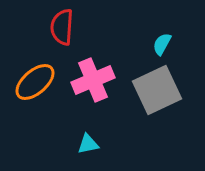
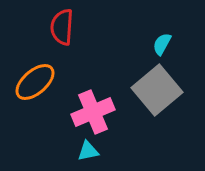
pink cross: moved 32 px down
gray square: rotated 15 degrees counterclockwise
cyan triangle: moved 7 px down
